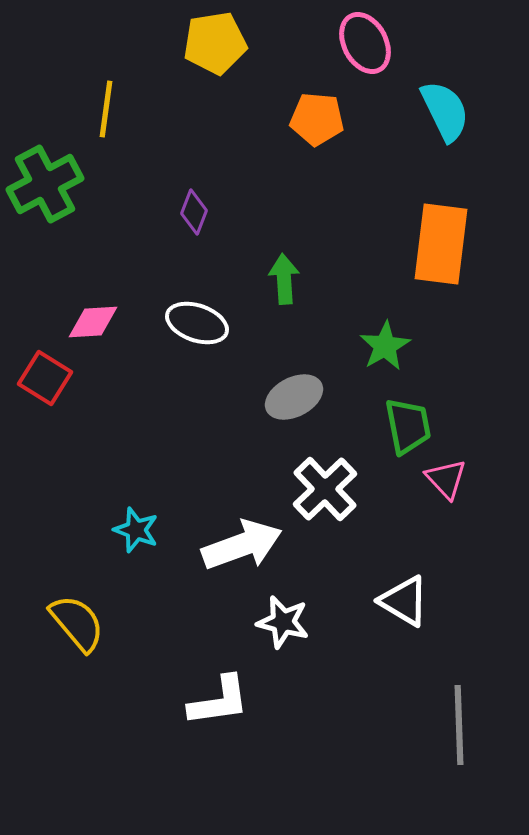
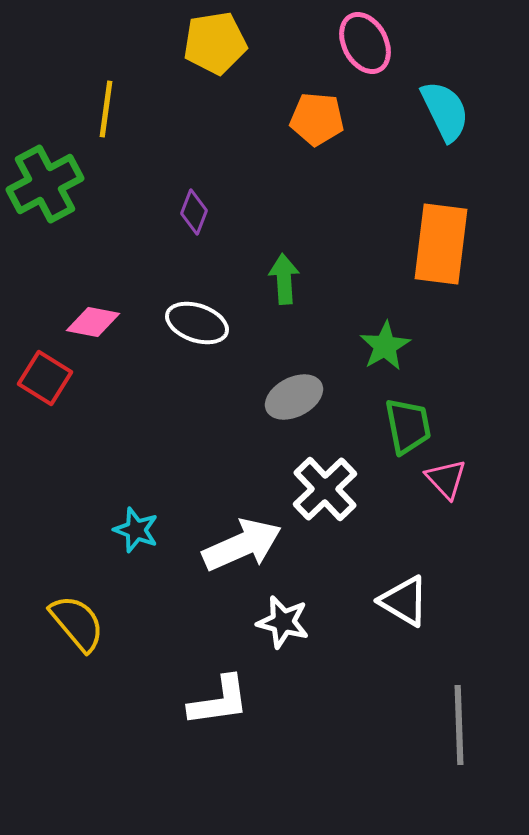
pink diamond: rotated 14 degrees clockwise
white arrow: rotated 4 degrees counterclockwise
